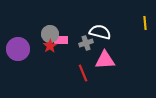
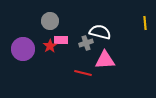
gray circle: moved 13 px up
purple circle: moved 5 px right
red line: rotated 54 degrees counterclockwise
